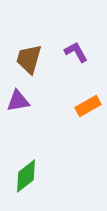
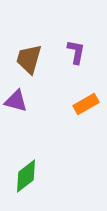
purple L-shape: rotated 40 degrees clockwise
purple triangle: moved 2 px left; rotated 25 degrees clockwise
orange rectangle: moved 2 px left, 2 px up
